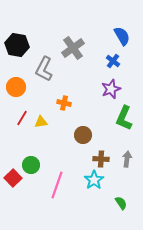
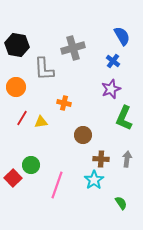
gray cross: rotated 20 degrees clockwise
gray L-shape: rotated 30 degrees counterclockwise
